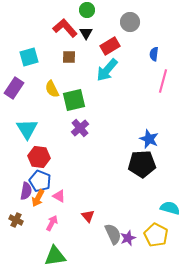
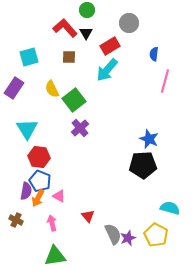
gray circle: moved 1 px left, 1 px down
pink line: moved 2 px right
green square: rotated 25 degrees counterclockwise
black pentagon: moved 1 px right, 1 px down
pink arrow: rotated 42 degrees counterclockwise
